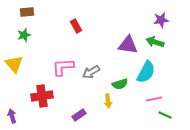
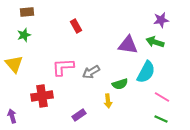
pink line: moved 8 px right, 2 px up; rotated 42 degrees clockwise
green line: moved 4 px left, 4 px down
